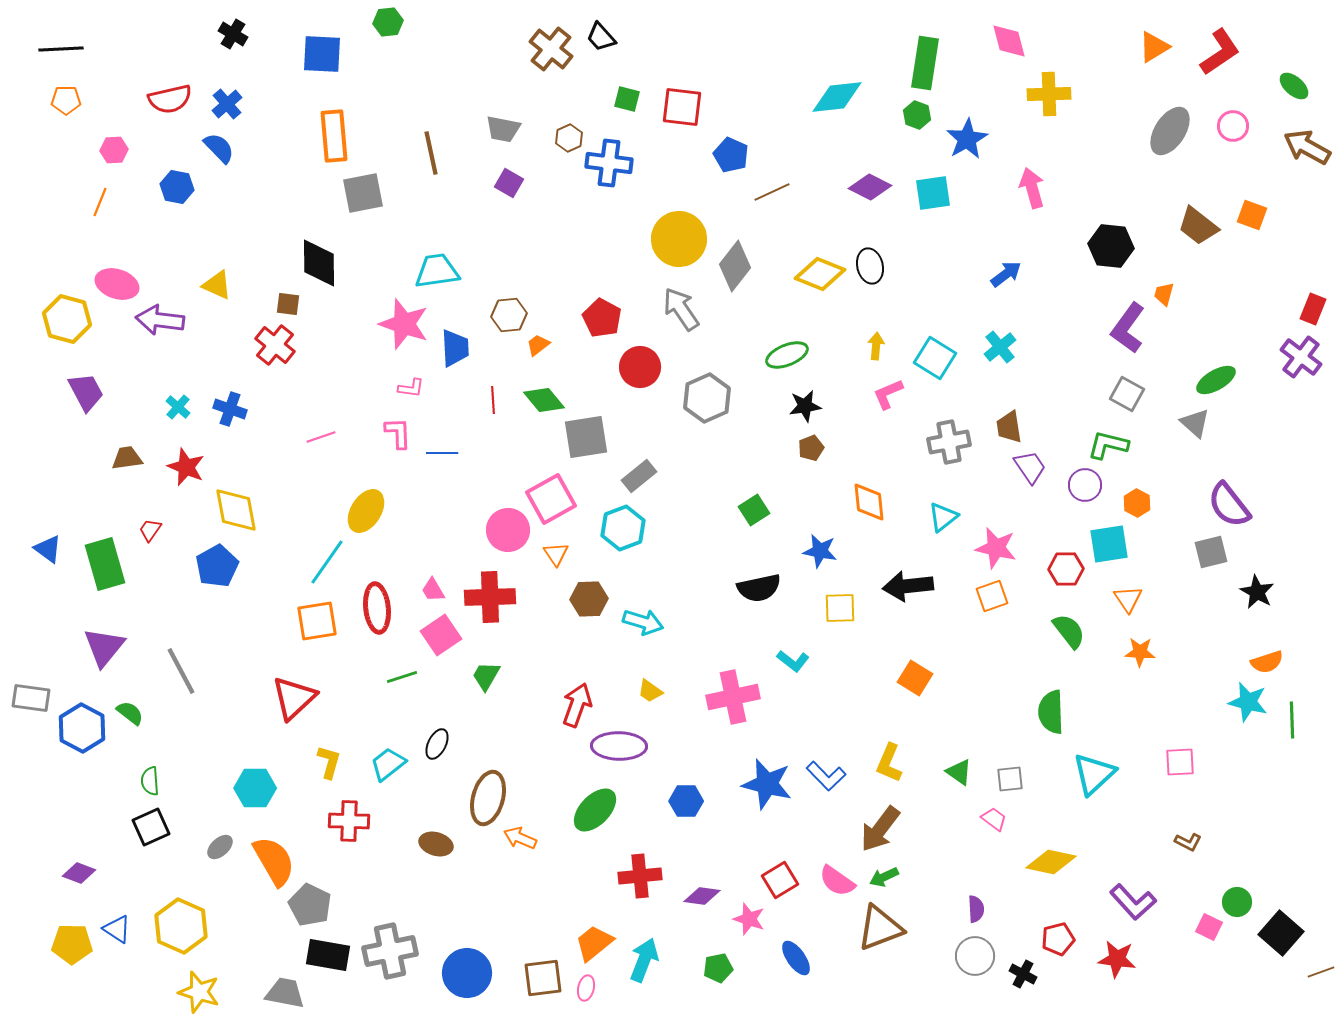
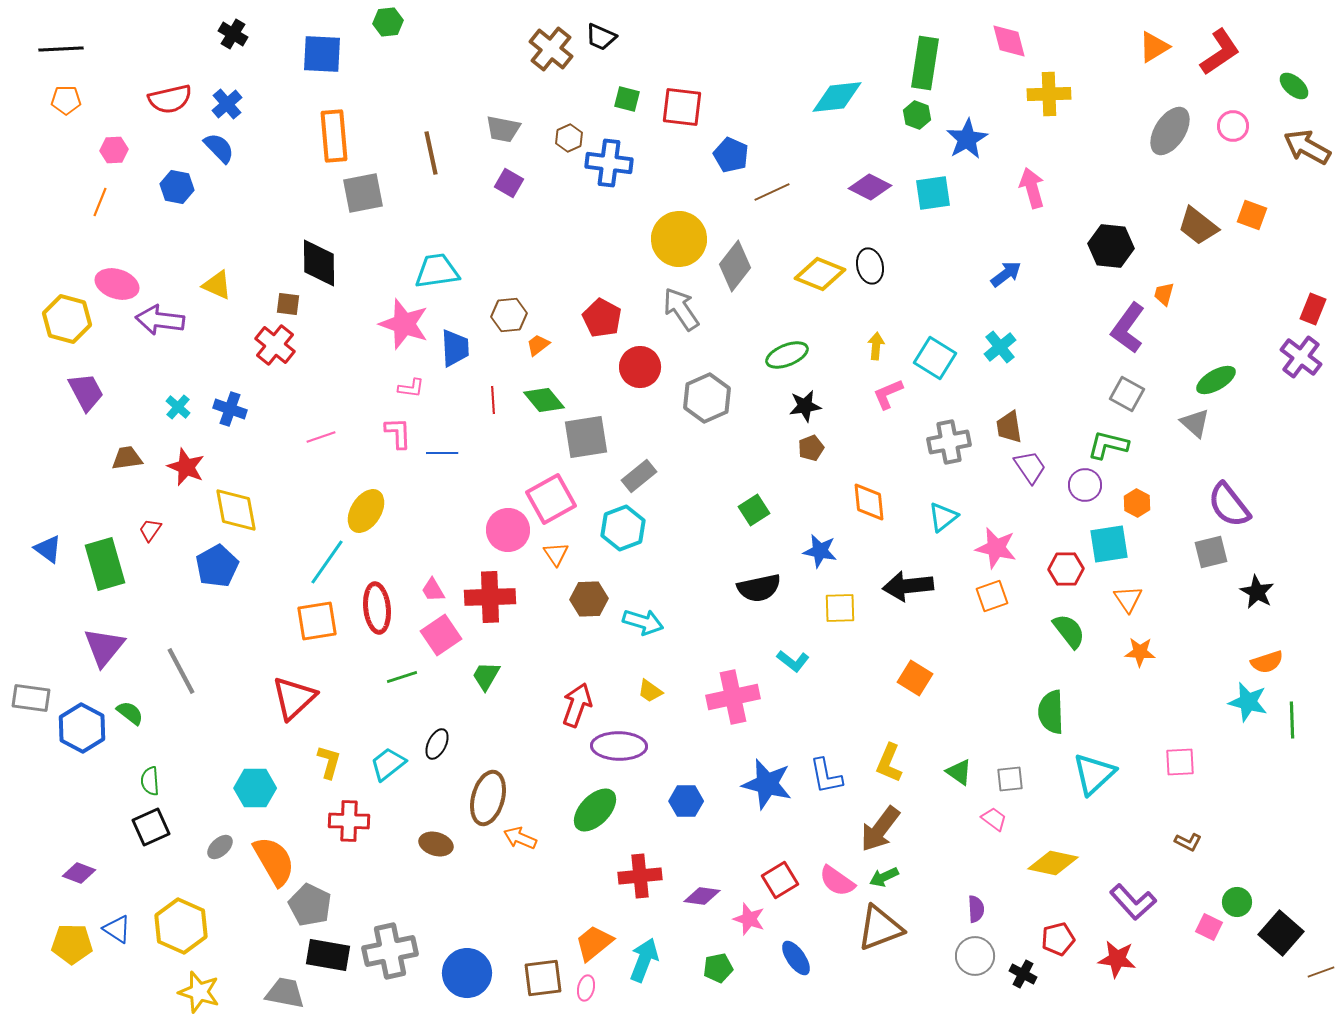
black trapezoid at (601, 37): rotated 24 degrees counterclockwise
blue L-shape at (826, 776): rotated 33 degrees clockwise
yellow diamond at (1051, 862): moved 2 px right, 1 px down
